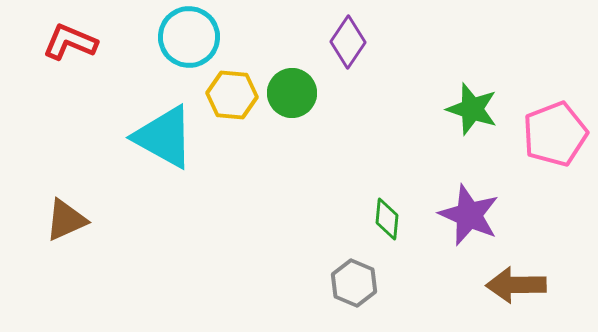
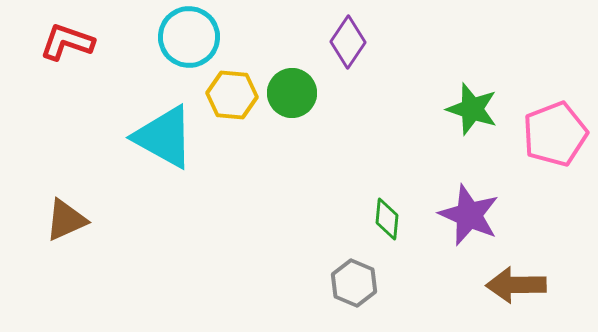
red L-shape: moved 3 px left; rotated 4 degrees counterclockwise
